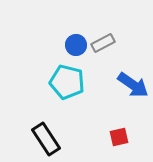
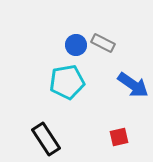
gray rectangle: rotated 55 degrees clockwise
cyan pentagon: rotated 24 degrees counterclockwise
